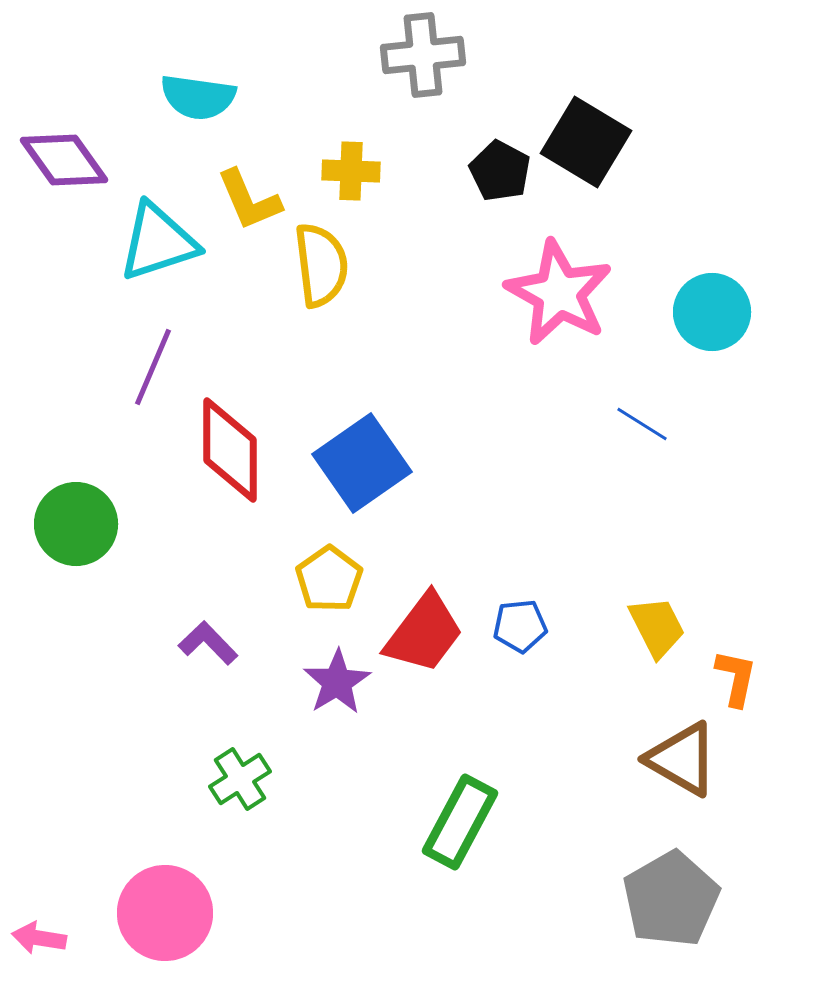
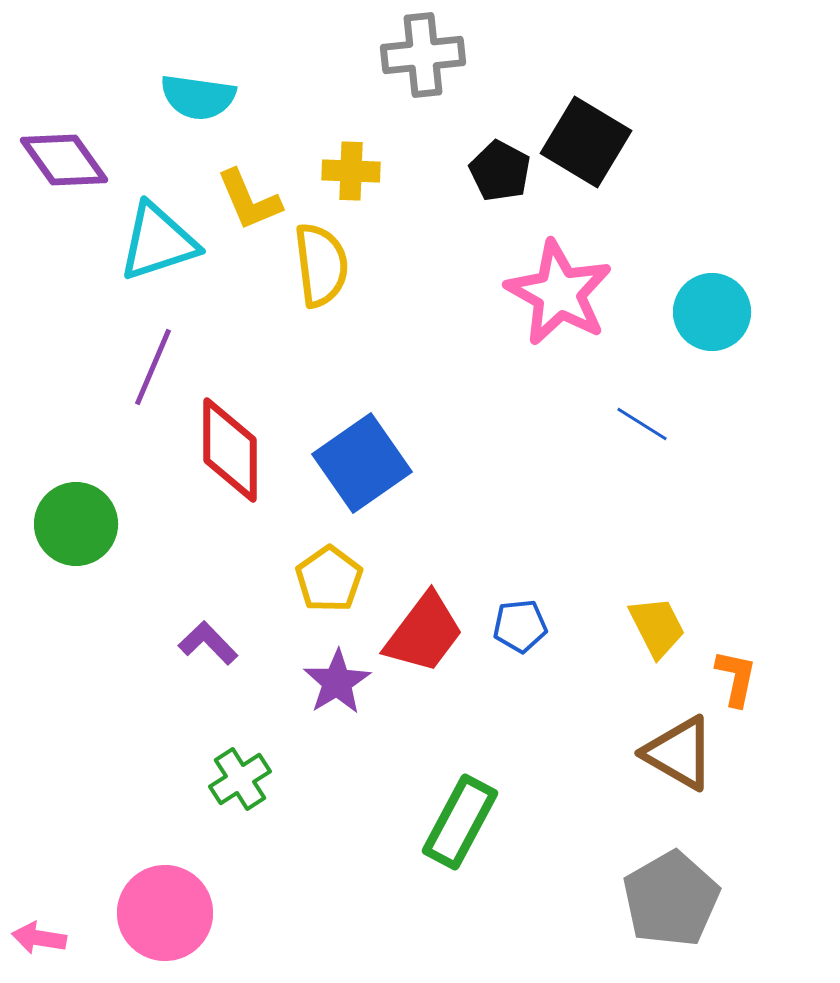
brown triangle: moved 3 px left, 6 px up
